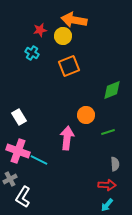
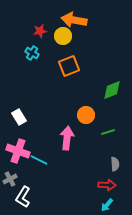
red star: moved 1 px down
